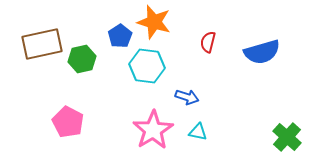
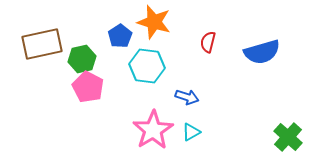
pink pentagon: moved 20 px right, 35 px up
cyan triangle: moved 7 px left; rotated 42 degrees counterclockwise
green cross: moved 1 px right
